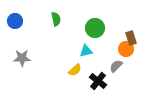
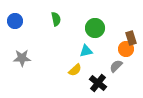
black cross: moved 2 px down
